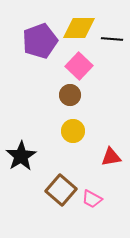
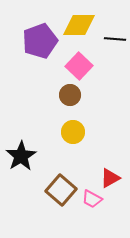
yellow diamond: moved 3 px up
black line: moved 3 px right
yellow circle: moved 1 px down
red triangle: moved 1 px left, 21 px down; rotated 20 degrees counterclockwise
